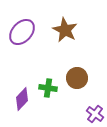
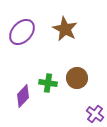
brown star: moved 1 px up
green cross: moved 5 px up
purple diamond: moved 1 px right, 3 px up
